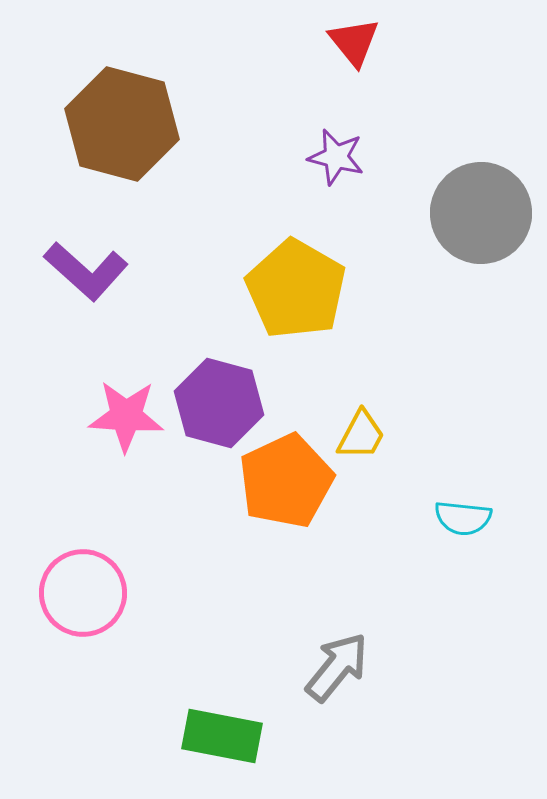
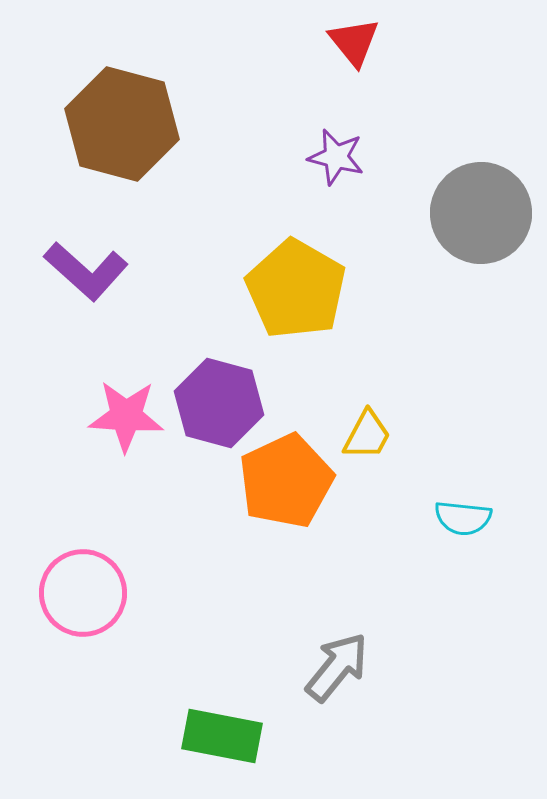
yellow trapezoid: moved 6 px right
